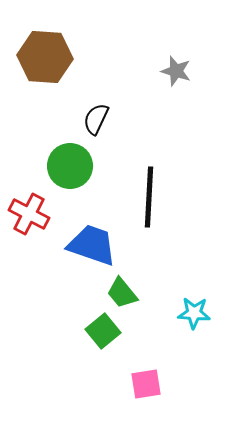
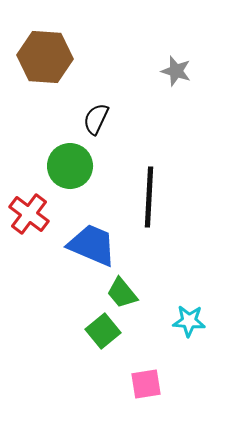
red cross: rotated 9 degrees clockwise
blue trapezoid: rotated 4 degrees clockwise
cyan star: moved 5 px left, 8 px down
